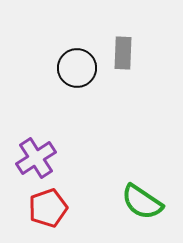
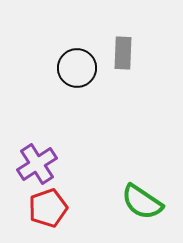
purple cross: moved 1 px right, 6 px down
